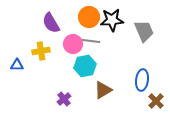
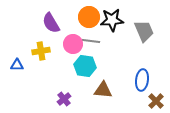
cyan hexagon: rotated 20 degrees clockwise
brown triangle: rotated 36 degrees clockwise
